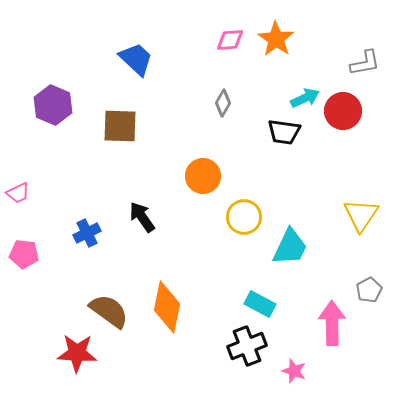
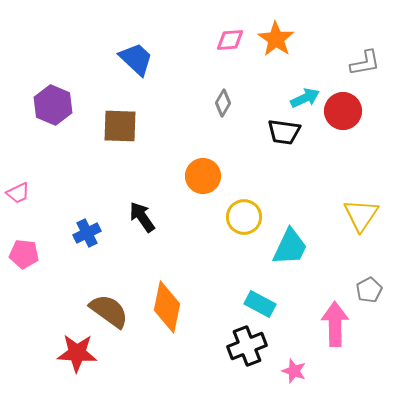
pink arrow: moved 3 px right, 1 px down
